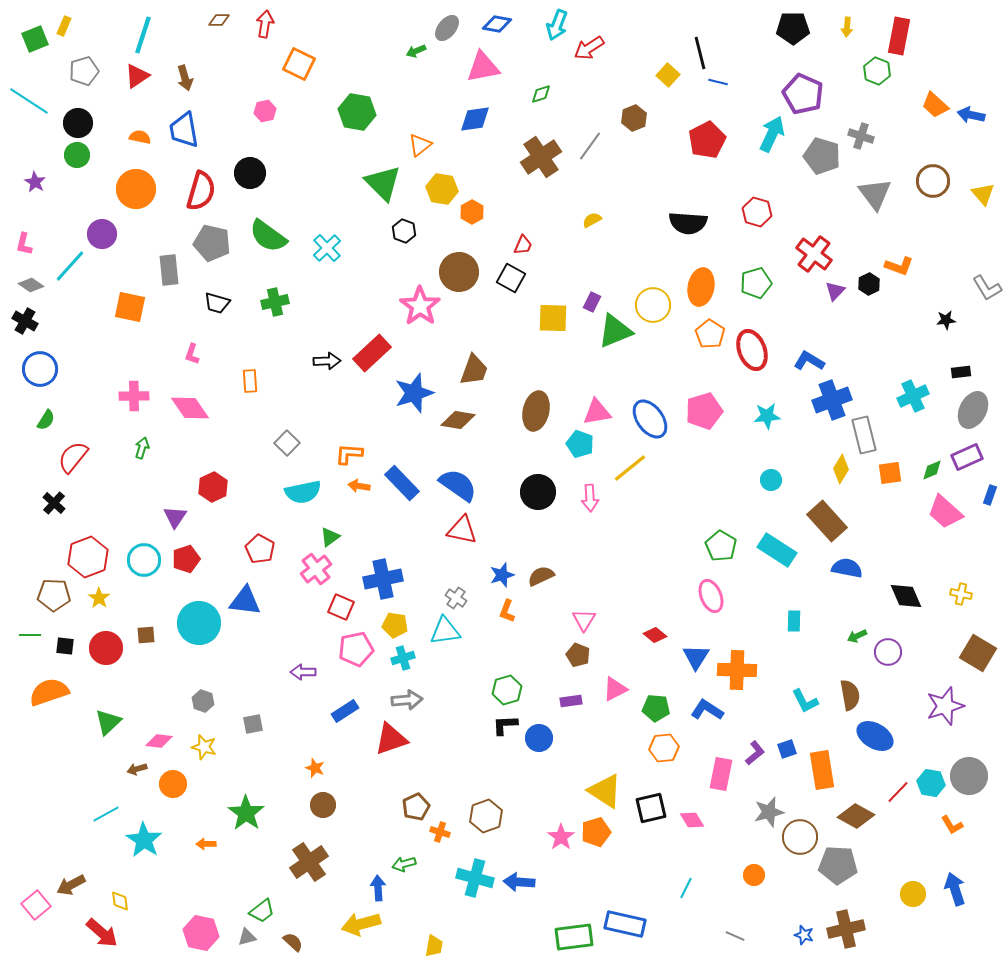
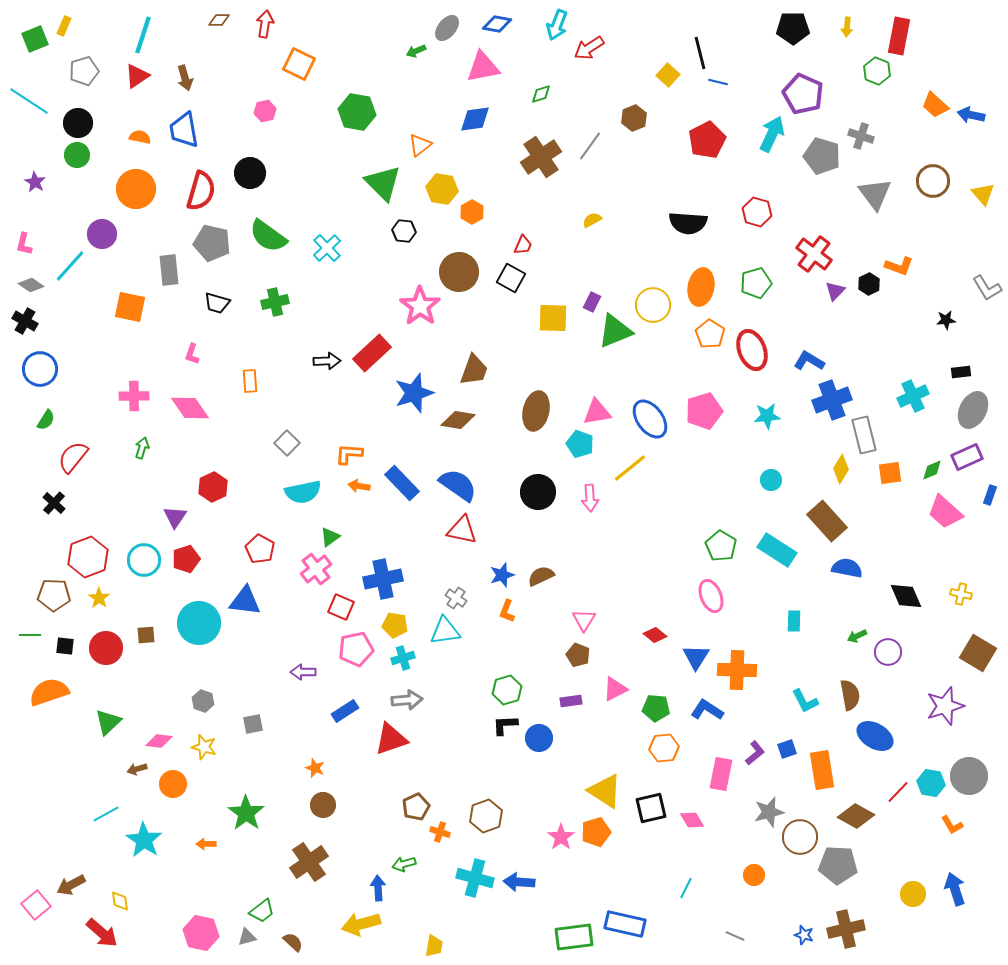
black hexagon at (404, 231): rotated 15 degrees counterclockwise
